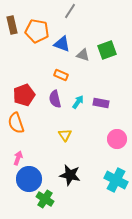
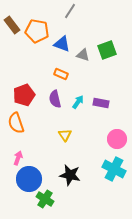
brown rectangle: rotated 24 degrees counterclockwise
orange rectangle: moved 1 px up
cyan cross: moved 2 px left, 11 px up
